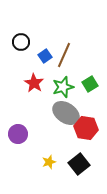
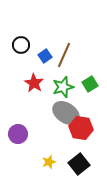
black circle: moved 3 px down
red hexagon: moved 5 px left
